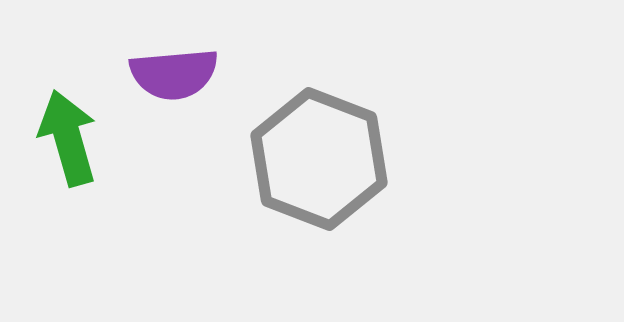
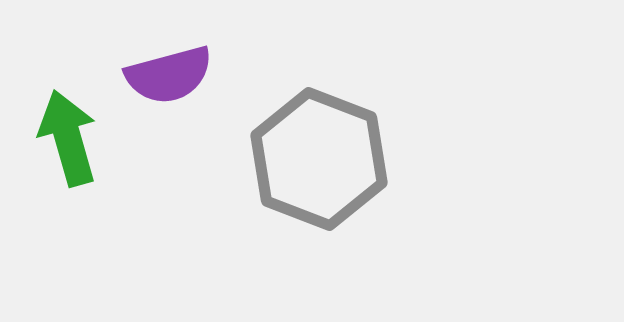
purple semicircle: moved 5 px left, 1 px down; rotated 10 degrees counterclockwise
